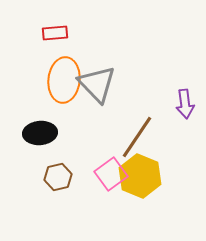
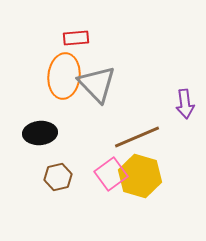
red rectangle: moved 21 px right, 5 px down
orange ellipse: moved 4 px up
brown line: rotated 33 degrees clockwise
yellow hexagon: rotated 6 degrees counterclockwise
